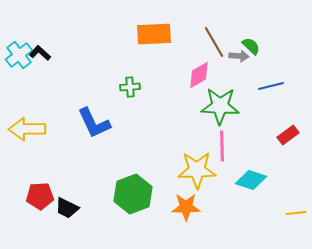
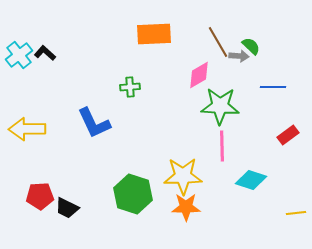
brown line: moved 4 px right
black L-shape: moved 5 px right
blue line: moved 2 px right, 1 px down; rotated 15 degrees clockwise
yellow star: moved 14 px left, 6 px down
green hexagon: rotated 21 degrees counterclockwise
